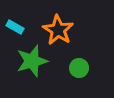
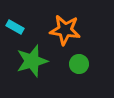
orange star: moved 7 px right; rotated 24 degrees counterclockwise
green circle: moved 4 px up
